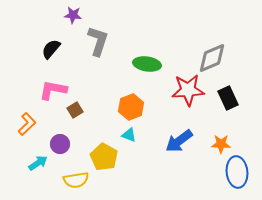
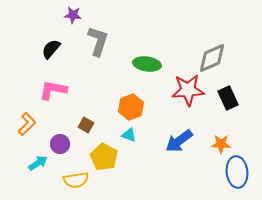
brown square: moved 11 px right, 15 px down; rotated 28 degrees counterclockwise
